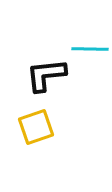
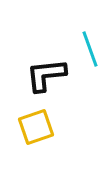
cyan line: rotated 69 degrees clockwise
